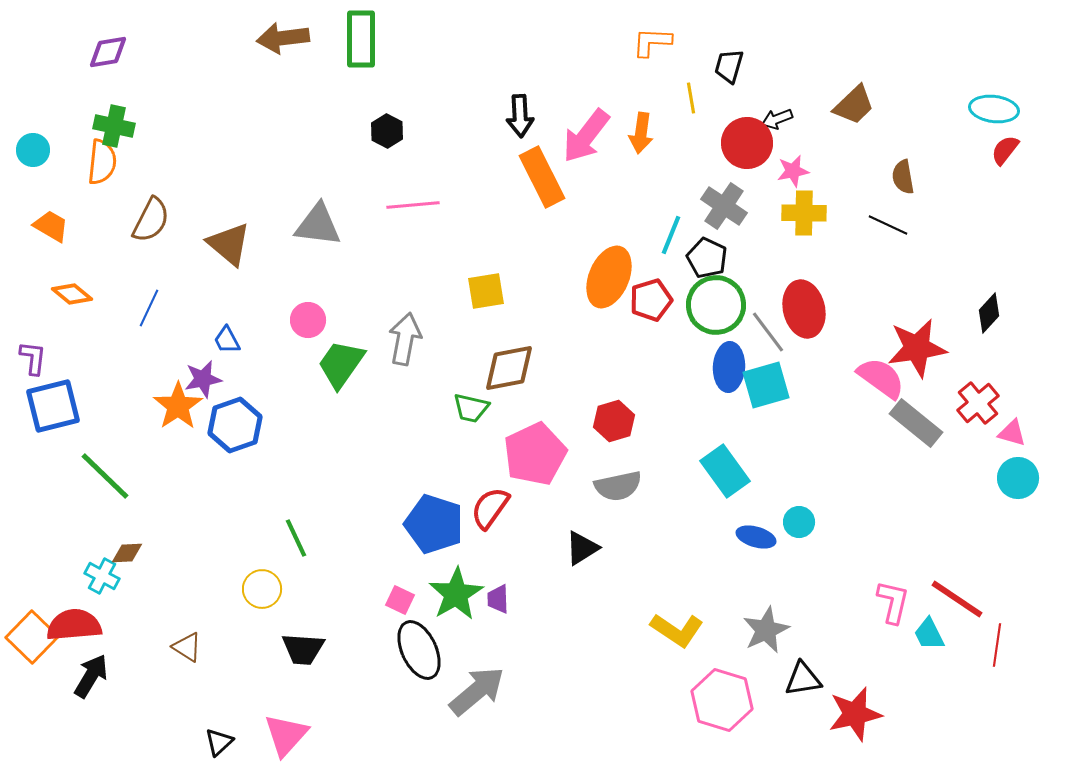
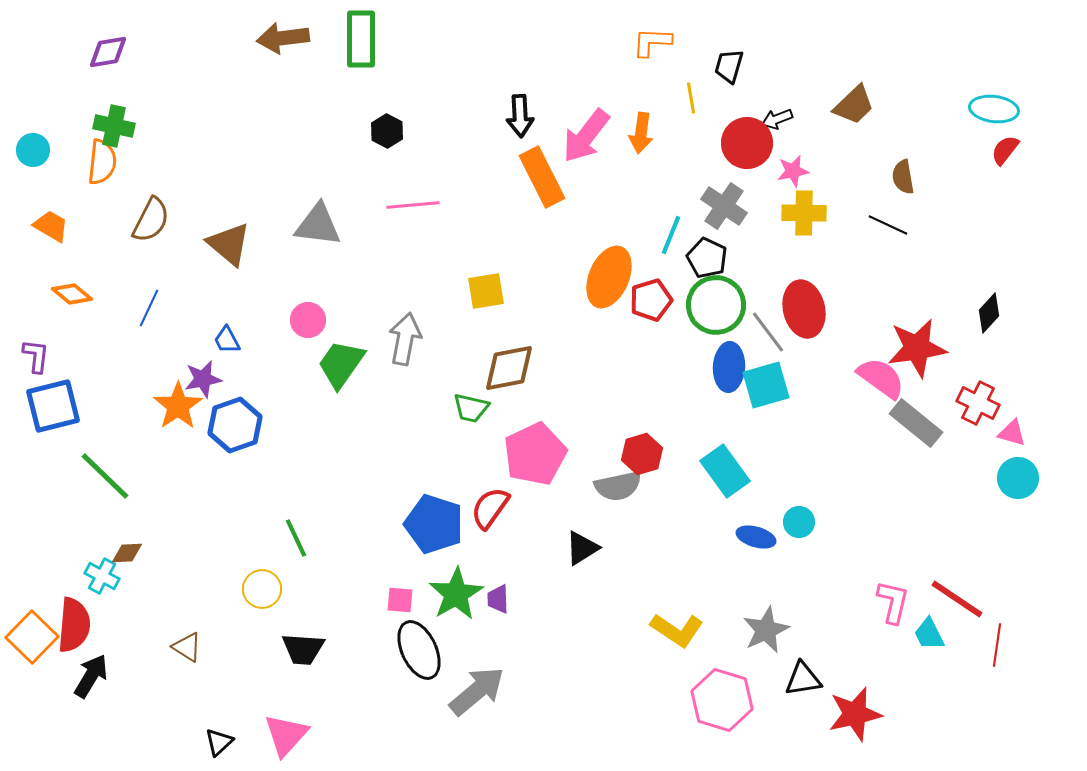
purple L-shape at (33, 358): moved 3 px right, 2 px up
red cross at (978, 403): rotated 24 degrees counterclockwise
red hexagon at (614, 421): moved 28 px right, 33 px down
pink square at (400, 600): rotated 20 degrees counterclockwise
red semicircle at (74, 625): rotated 100 degrees clockwise
